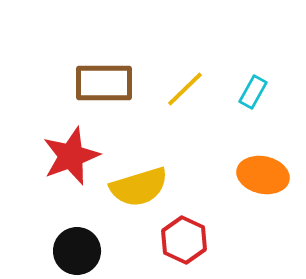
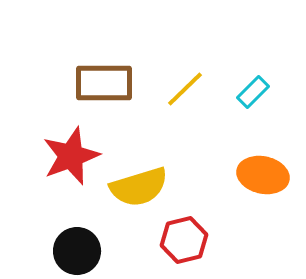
cyan rectangle: rotated 16 degrees clockwise
red hexagon: rotated 21 degrees clockwise
